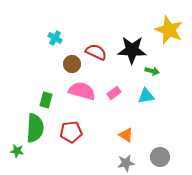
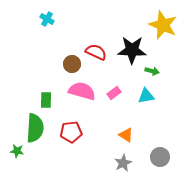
yellow star: moved 6 px left, 5 px up
cyan cross: moved 8 px left, 19 px up
green rectangle: rotated 14 degrees counterclockwise
gray star: moved 3 px left; rotated 18 degrees counterclockwise
